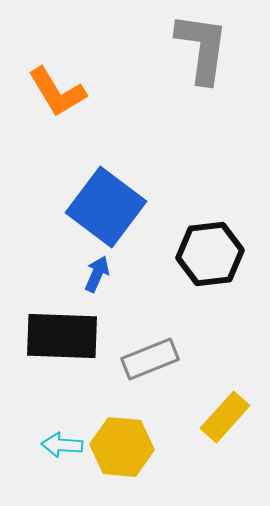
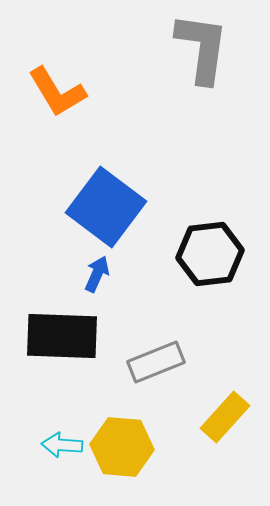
gray rectangle: moved 6 px right, 3 px down
